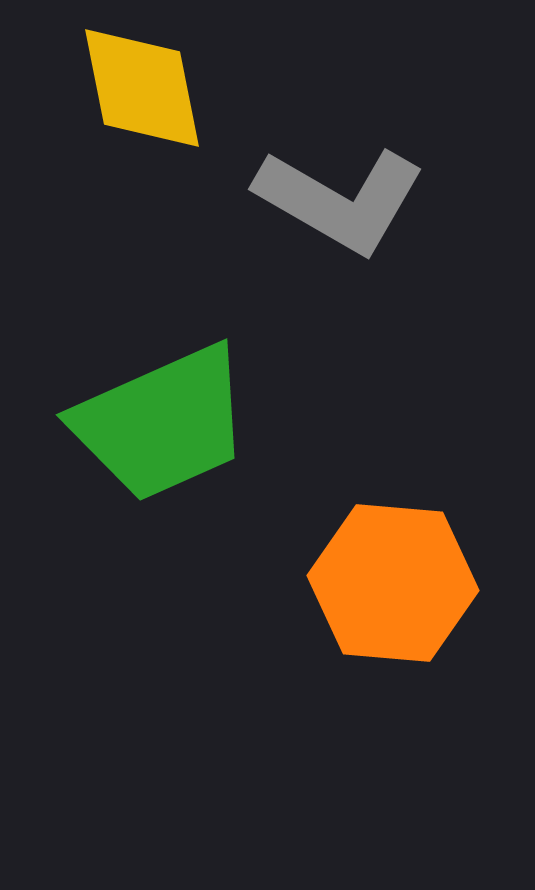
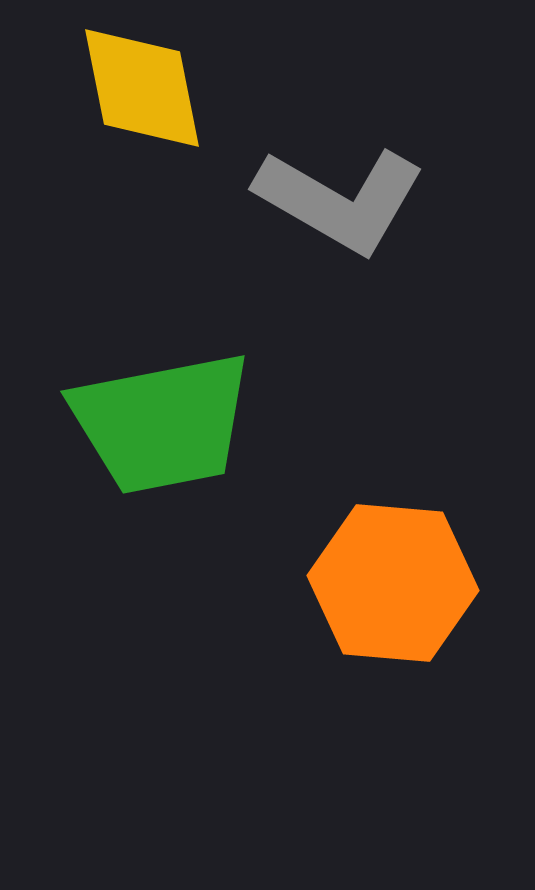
green trapezoid: rotated 13 degrees clockwise
